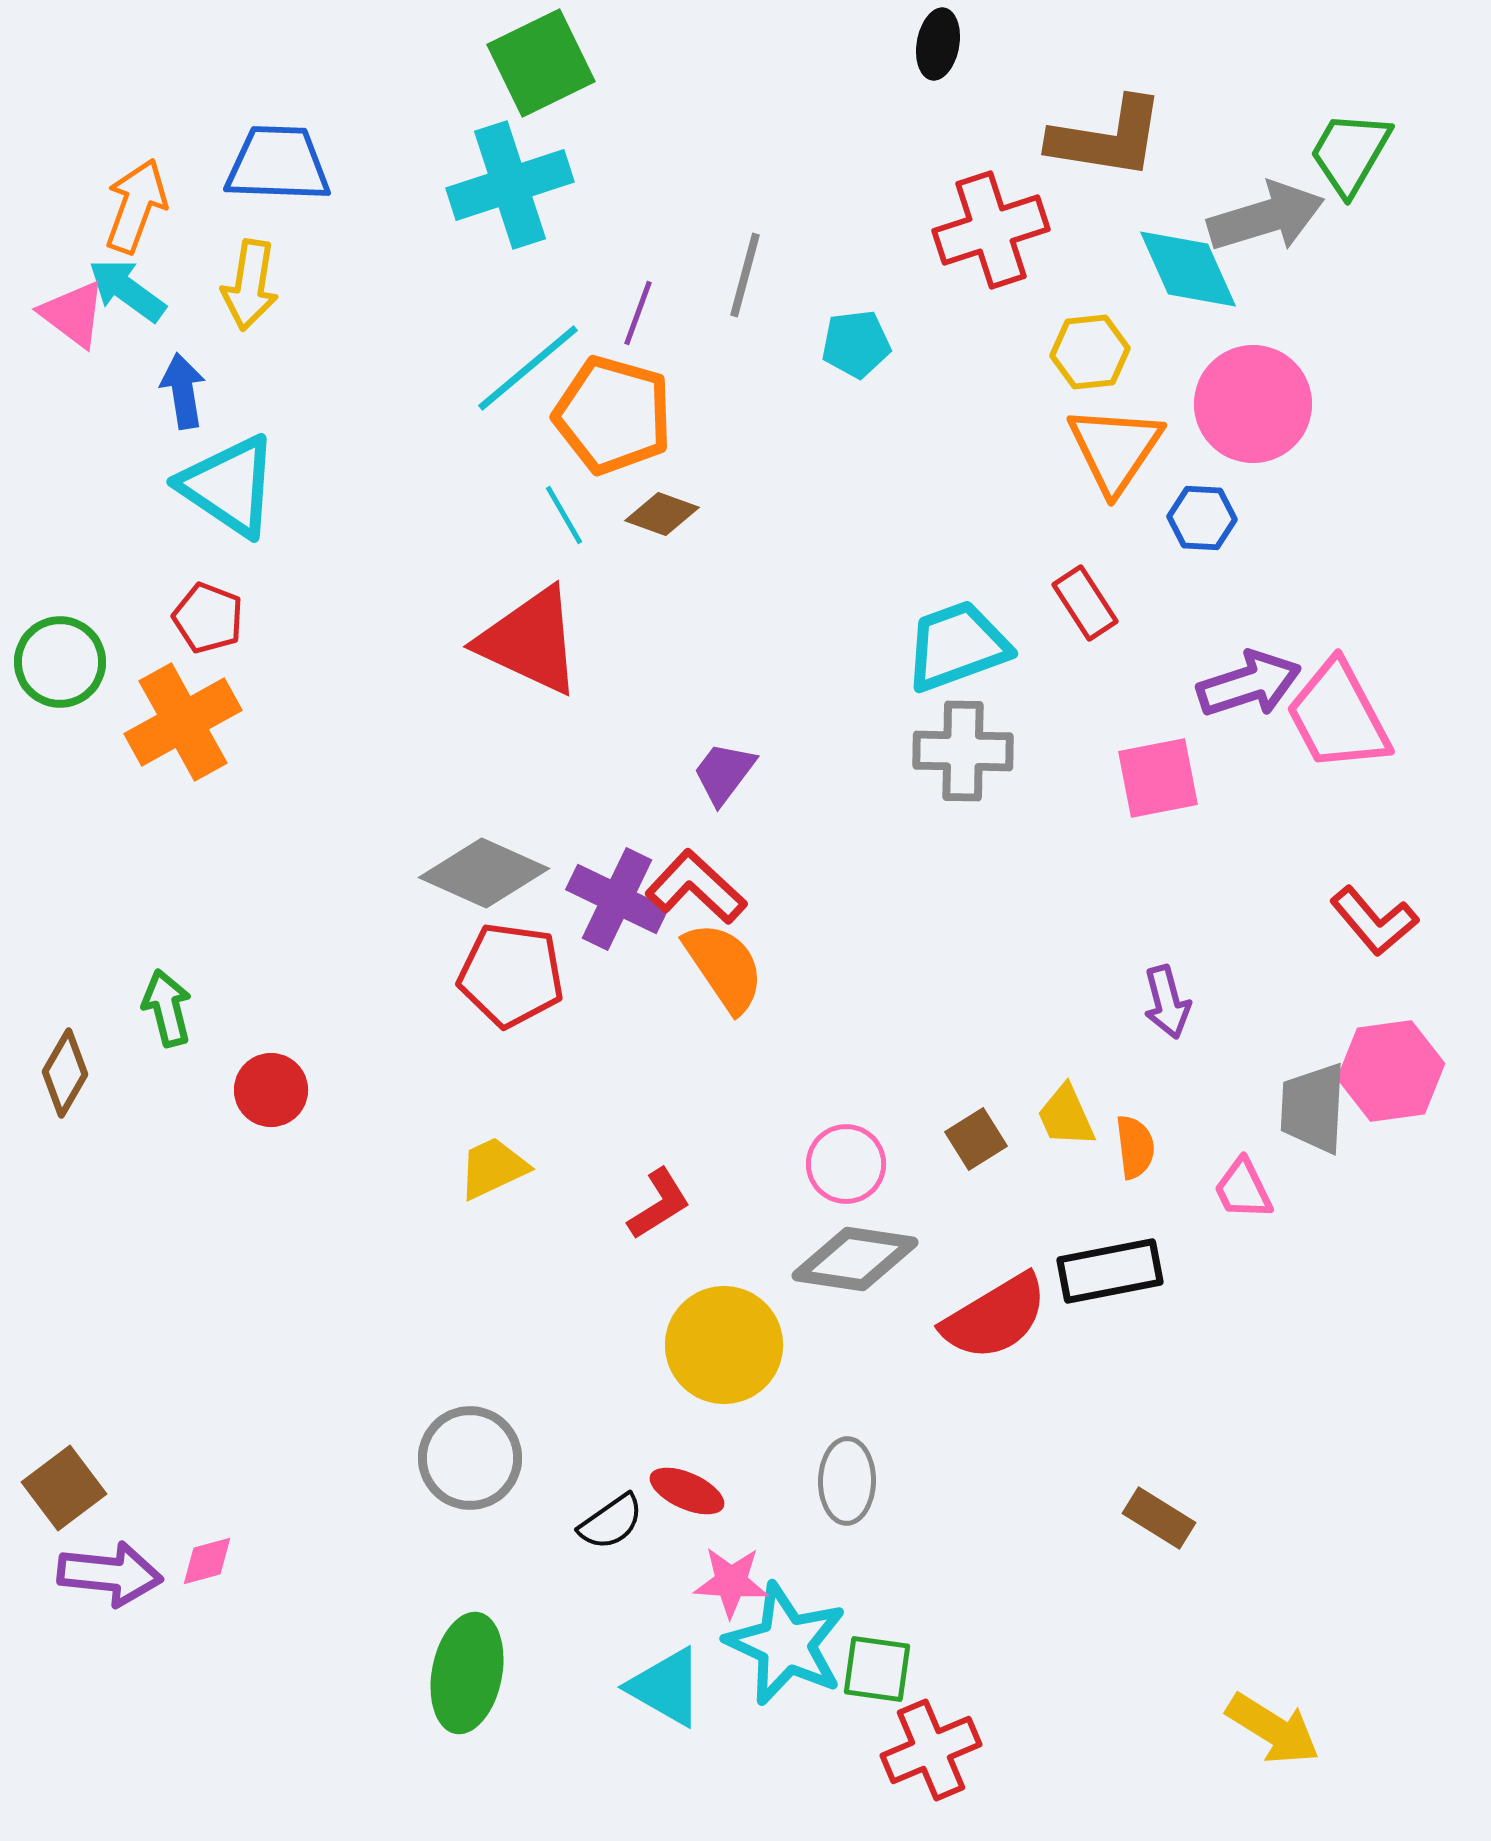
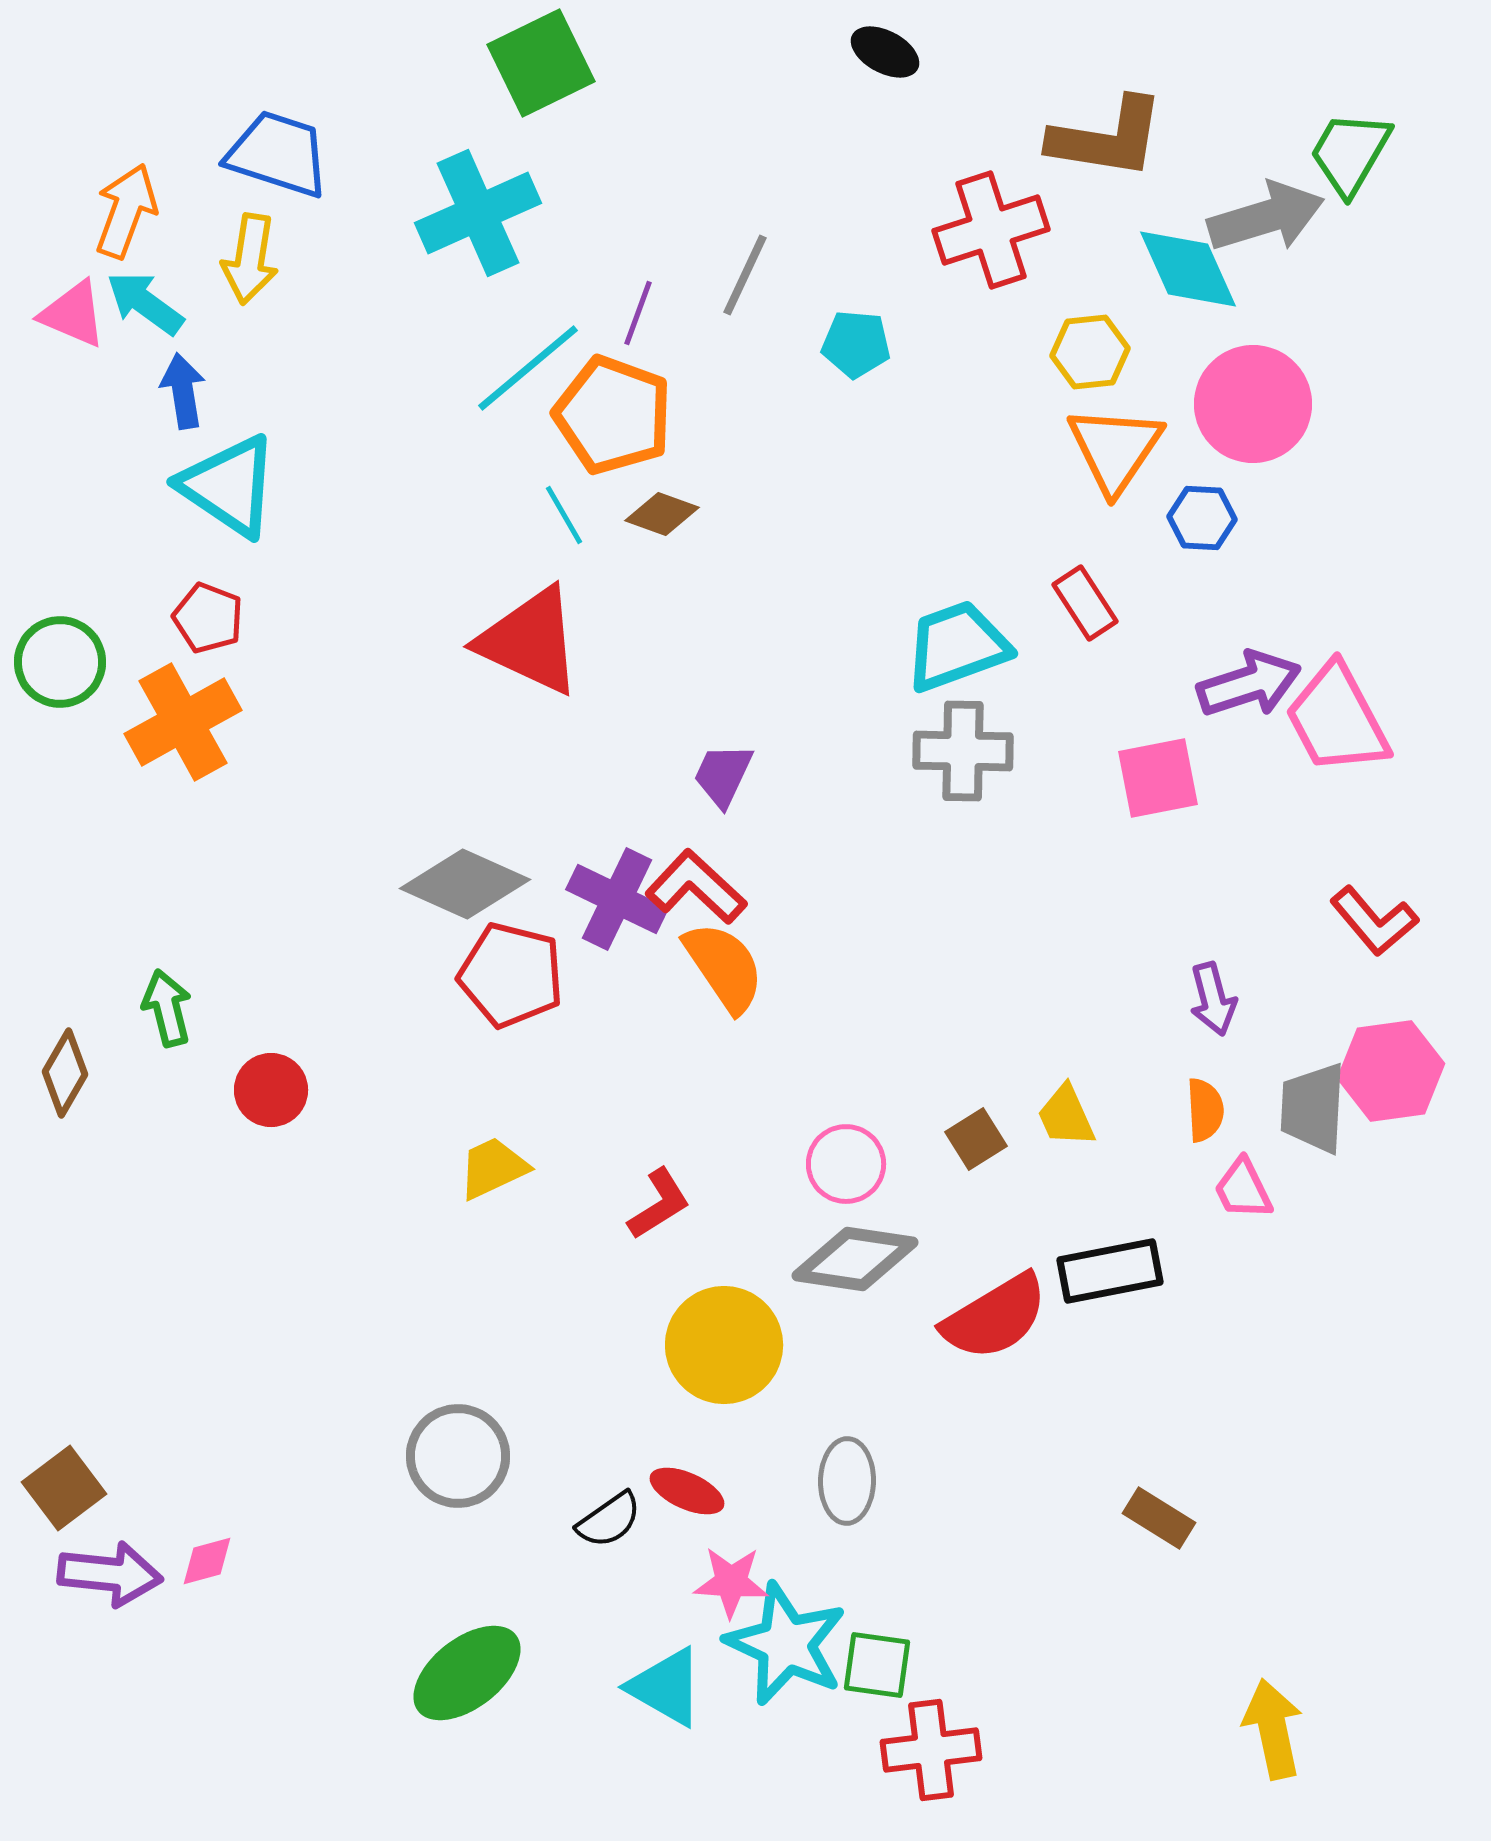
black ellipse at (938, 44): moved 53 px left, 8 px down; rotated 72 degrees counterclockwise
blue trapezoid at (278, 164): moved 10 px up; rotated 16 degrees clockwise
cyan cross at (510, 185): moved 32 px left, 28 px down; rotated 6 degrees counterclockwise
orange arrow at (136, 206): moved 10 px left, 5 px down
gray line at (745, 275): rotated 10 degrees clockwise
yellow arrow at (250, 285): moved 26 px up
cyan arrow at (127, 290): moved 18 px right, 13 px down
pink triangle at (73, 314): rotated 14 degrees counterclockwise
cyan pentagon at (856, 344): rotated 12 degrees clockwise
orange pentagon at (613, 415): rotated 4 degrees clockwise
pink trapezoid at (1338, 716): moved 1 px left, 3 px down
purple trapezoid at (724, 773): moved 1 px left, 2 px down; rotated 12 degrees counterclockwise
gray diamond at (484, 873): moved 19 px left, 11 px down
red pentagon at (511, 975): rotated 6 degrees clockwise
purple arrow at (1167, 1002): moved 46 px right, 3 px up
orange semicircle at (1135, 1147): moved 70 px right, 37 px up; rotated 4 degrees clockwise
gray circle at (470, 1458): moved 12 px left, 2 px up
black semicircle at (611, 1522): moved 2 px left, 2 px up
green square at (877, 1669): moved 4 px up
green ellipse at (467, 1673): rotated 41 degrees clockwise
yellow arrow at (1273, 1729): rotated 134 degrees counterclockwise
red cross at (931, 1750): rotated 16 degrees clockwise
